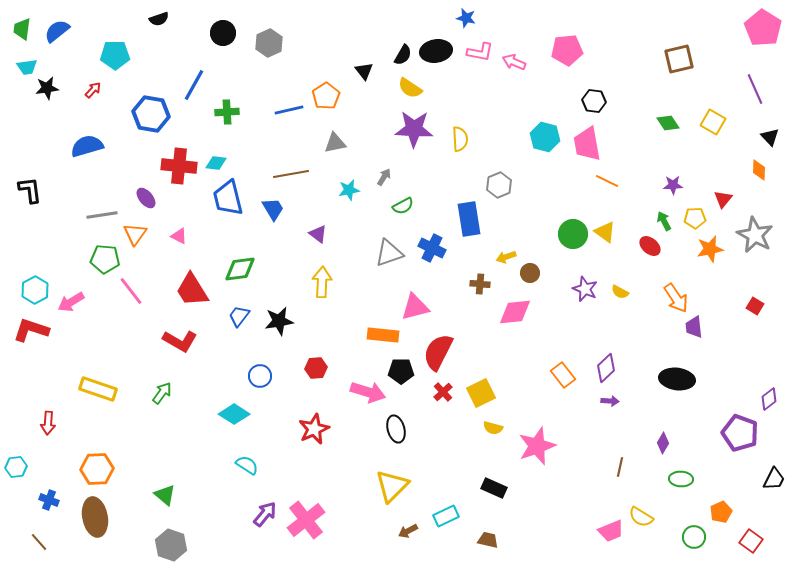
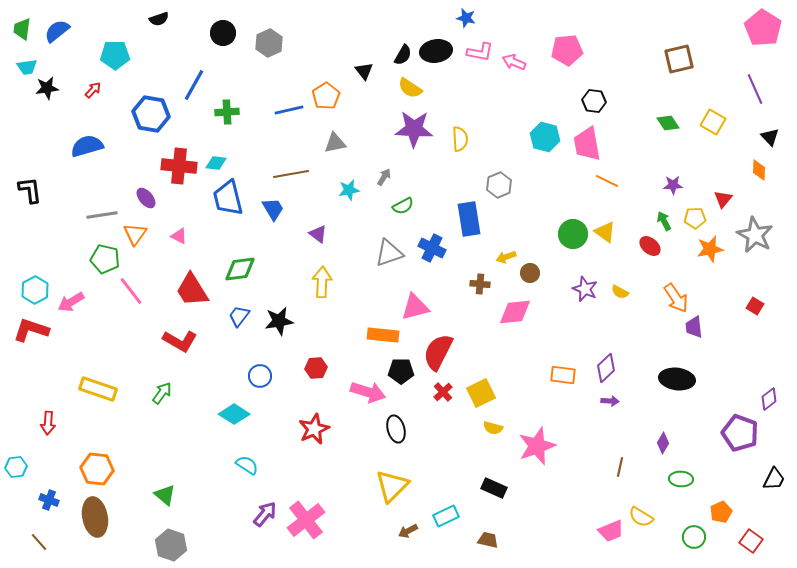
green pentagon at (105, 259): rotated 8 degrees clockwise
orange rectangle at (563, 375): rotated 45 degrees counterclockwise
orange hexagon at (97, 469): rotated 8 degrees clockwise
